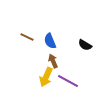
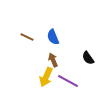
blue semicircle: moved 3 px right, 4 px up
black semicircle: moved 3 px right, 13 px down; rotated 24 degrees clockwise
brown arrow: moved 1 px up
